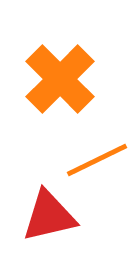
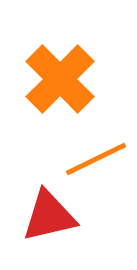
orange line: moved 1 px left, 1 px up
